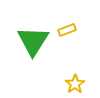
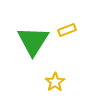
yellow star: moved 20 px left, 2 px up
